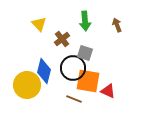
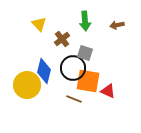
brown arrow: rotated 80 degrees counterclockwise
